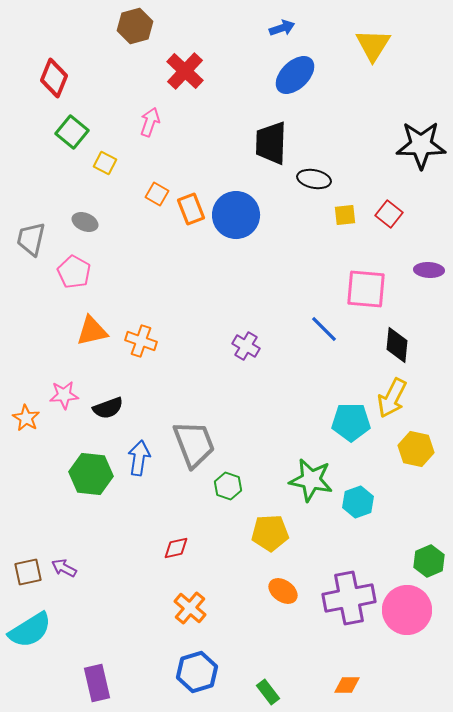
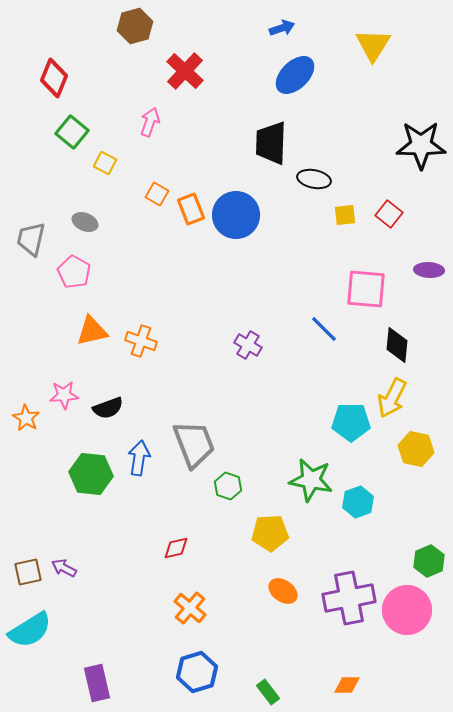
purple cross at (246, 346): moved 2 px right, 1 px up
